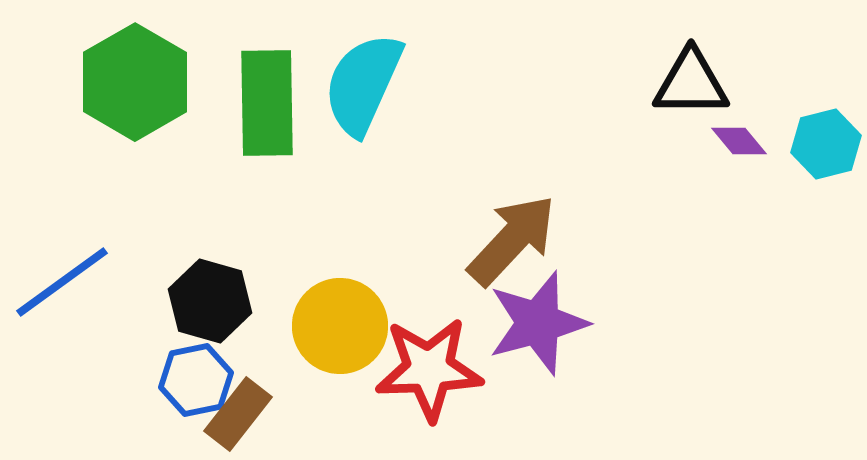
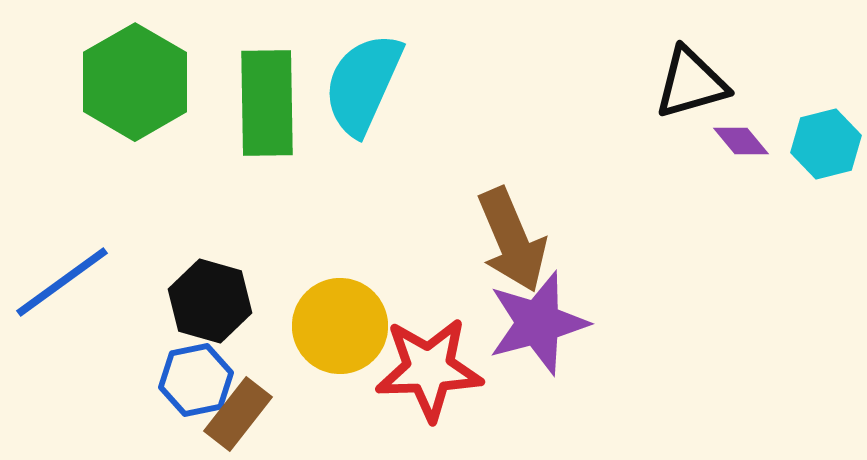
black triangle: rotated 16 degrees counterclockwise
purple diamond: moved 2 px right
brown arrow: rotated 114 degrees clockwise
